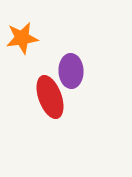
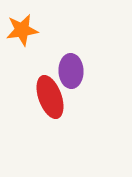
orange star: moved 8 px up
